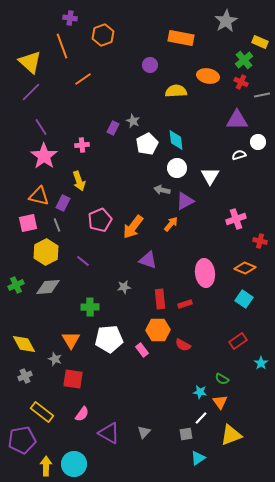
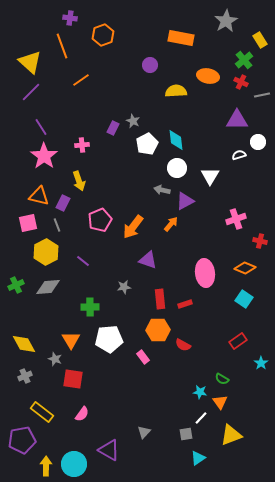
yellow rectangle at (260, 42): moved 2 px up; rotated 35 degrees clockwise
orange line at (83, 79): moved 2 px left, 1 px down
pink rectangle at (142, 350): moved 1 px right, 7 px down
purple triangle at (109, 433): moved 17 px down
